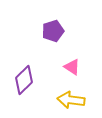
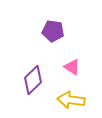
purple pentagon: rotated 25 degrees clockwise
purple diamond: moved 9 px right
